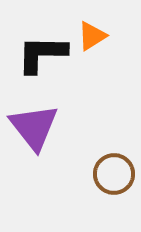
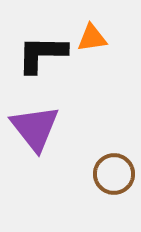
orange triangle: moved 2 px down; rotated 24 degrees clockwise
purple triangle: moved 1 px right, 1 px down
